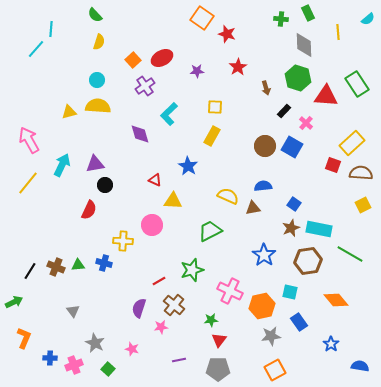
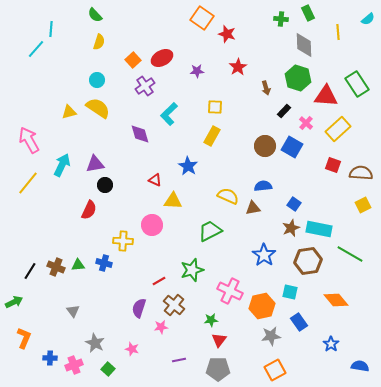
yellow semicircle at (98, 106): moved 2 px down; rotated 30 degrees clockwise
yellow rectangle at (352, 143): moved 14 px left, 14 px up
